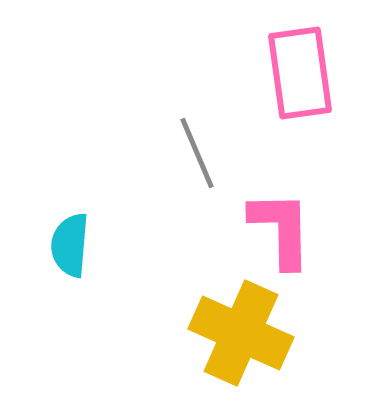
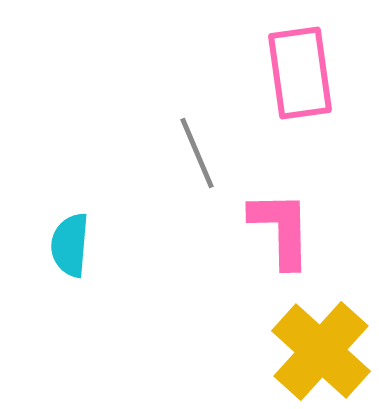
yellow cross: moved 80 px right, 18 px down; rotated 18 degrees clockwise
